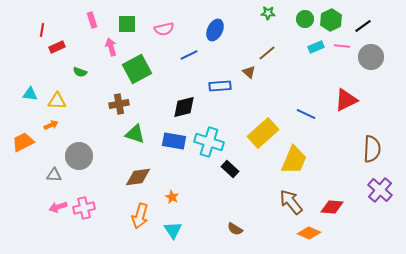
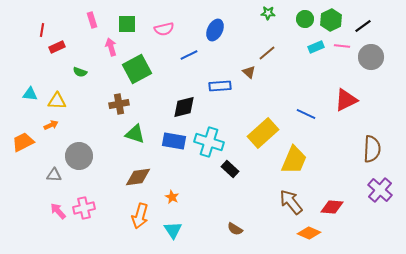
pink arrow at (58, 207): moved 4 px down; rotated 66 degrees clockwise
